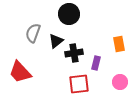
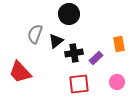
gray semicircle: moved 2 px right, 1 px down
purple rectangle: moved 5 px up; rotated 32 degrees clockwise
pink circle: moved 3 px left
